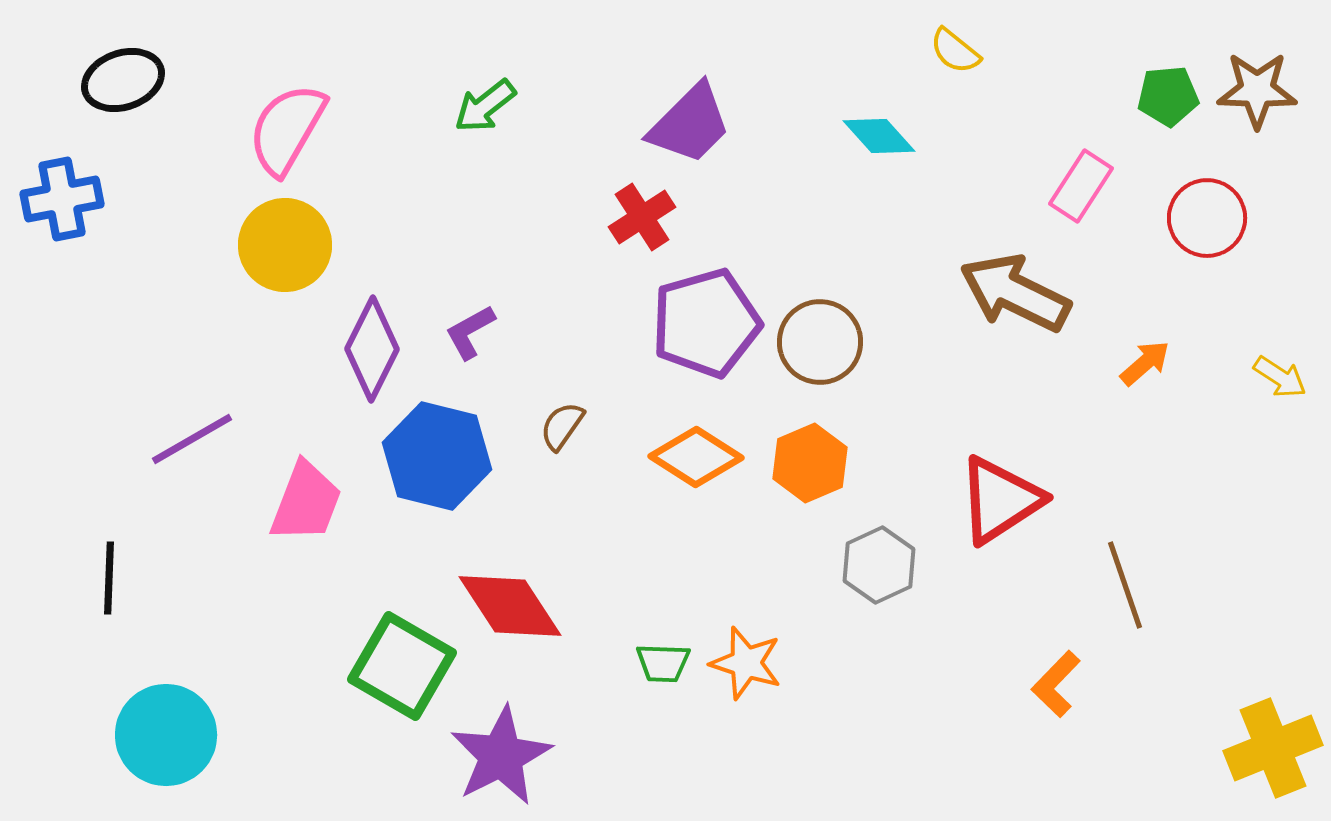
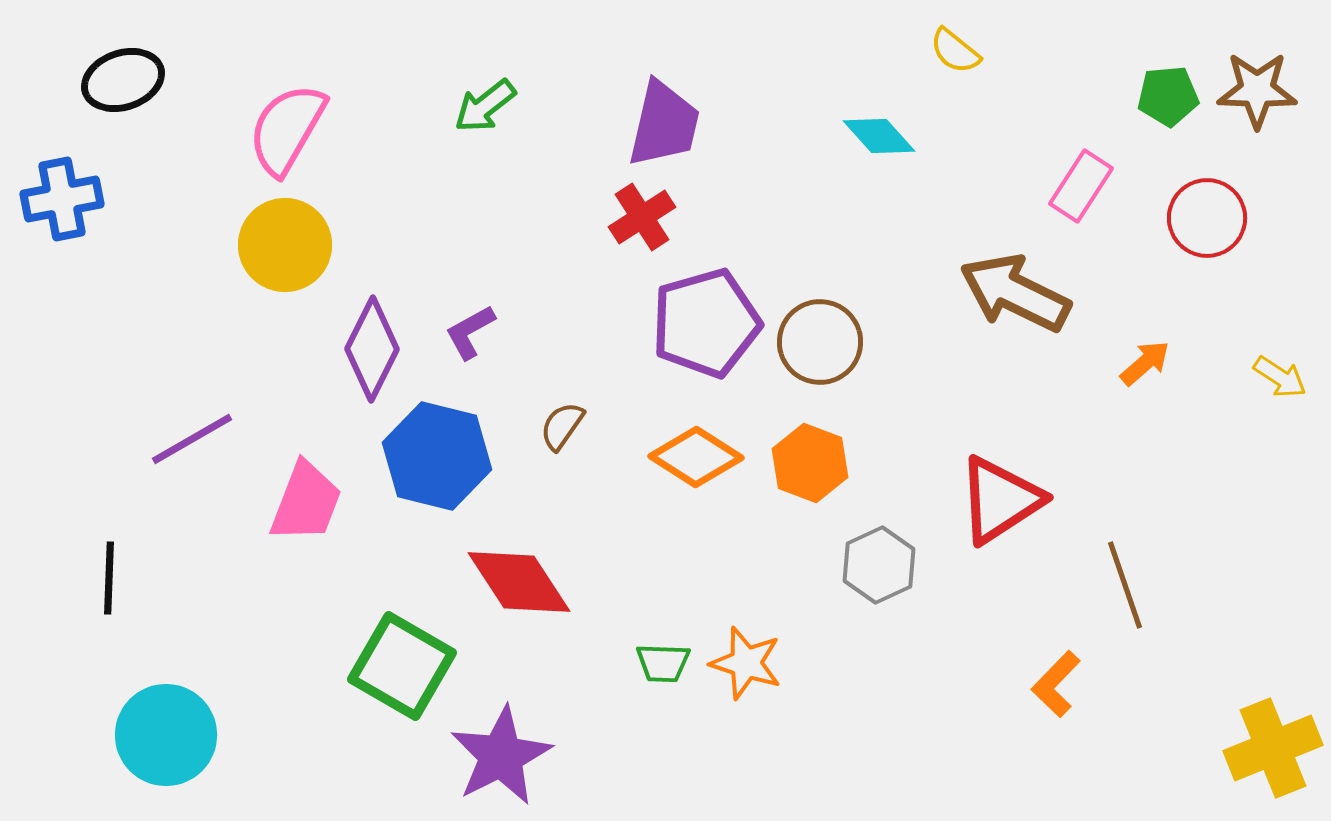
purple trapezoid: moved 26 px left; rotated 32 degrees counterclockwise
orange hexagon: rotated 16 degrees counterclockwise
red diamond: moved 9 px right, 24 px up
